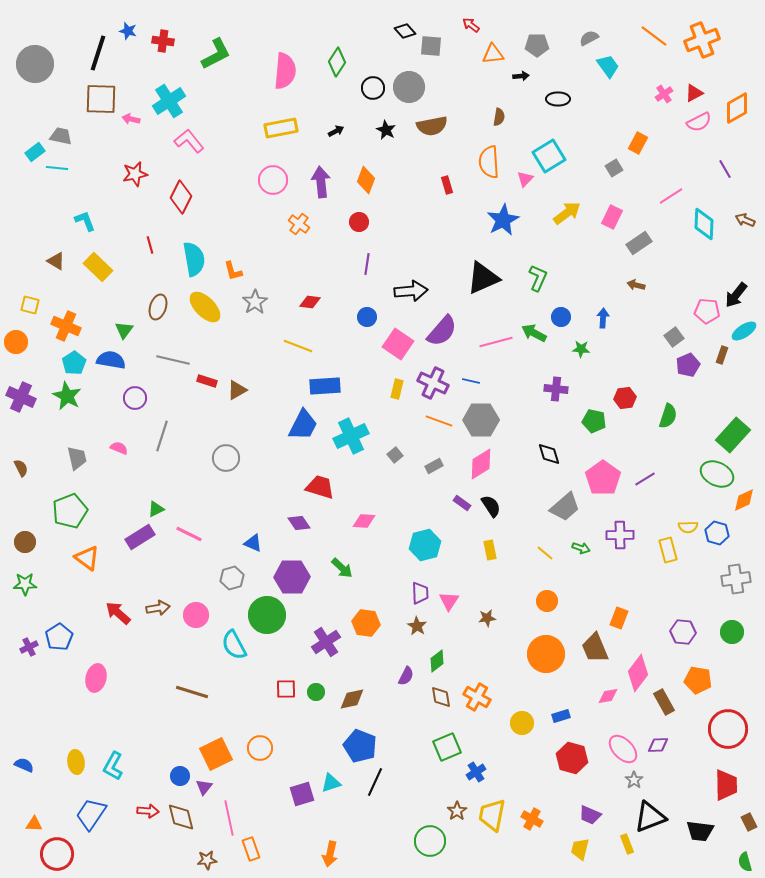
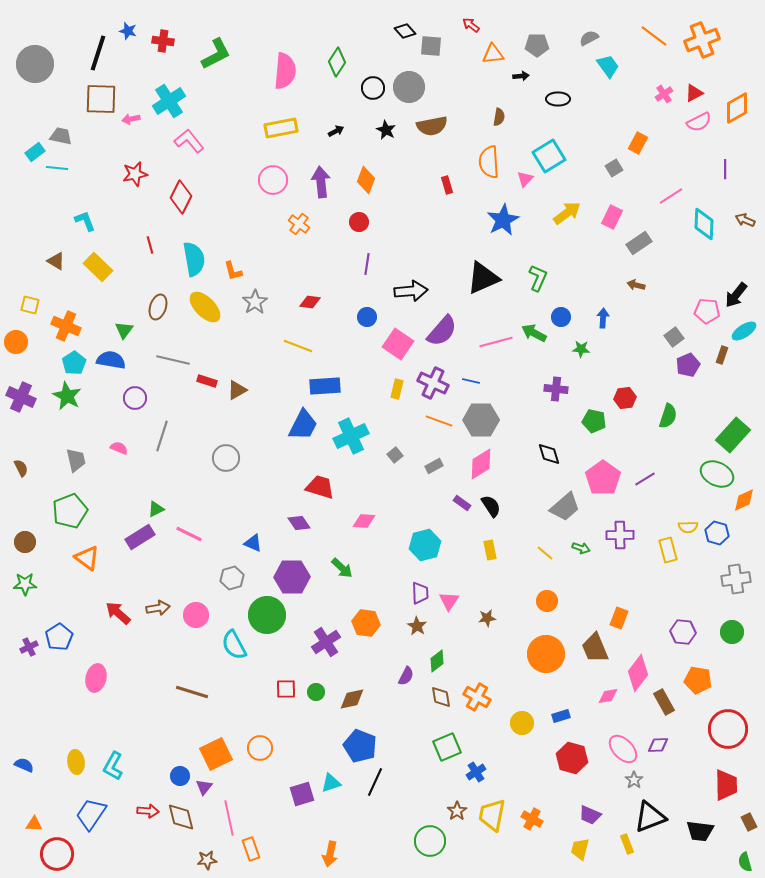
pink arrow at (131, 119): rotated 24 degrees counterclockwise
purple line at (725, 169): rotated 30 degrees clockwise
gray trapezoid at (77, 458): moved 1 px left, 2 px down
